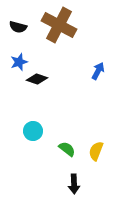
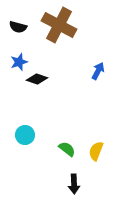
cyan circle: moved 8 px left, 4 px down
